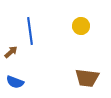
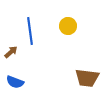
yellow circle: moved 13 px left
